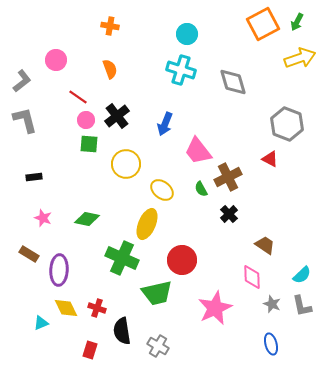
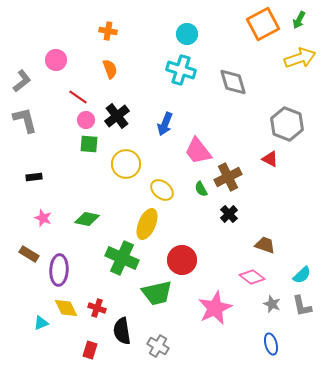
green arrow at (297, 22): moved 2 px right, 2 px up
orange cross at (110, 26): moved 2 px left, 5 px down
brown trapezoid at (265, 245): rotated 15 degrees counterclockwise
pink diamond at (252, 277): rotated 50 degrees counterclockwise
